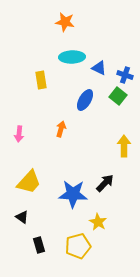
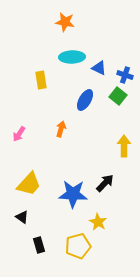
pink arrow: rotated 28 degrees clockwise
yellow trapezoid: moved 2 px down
